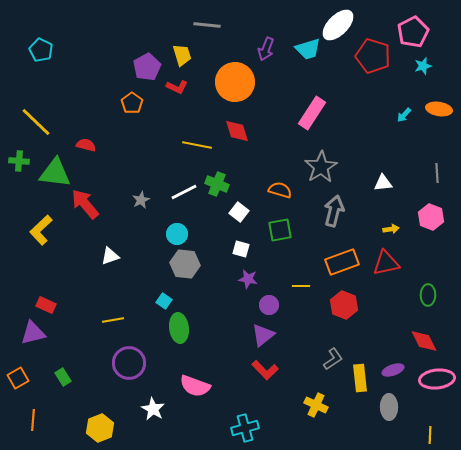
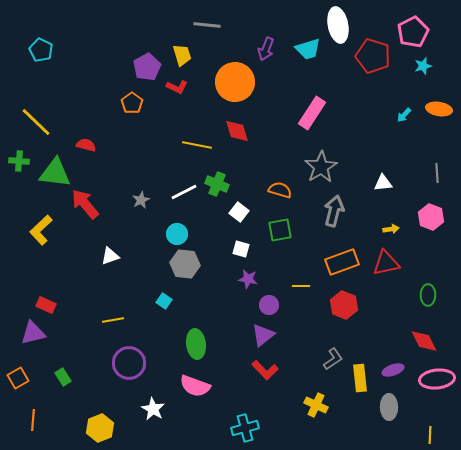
white ellipse at (338, 25): rotated 56 degrees counterclockwise
green ellipse at (179, 328): moved 17 px right, 16 px down
